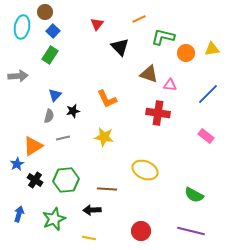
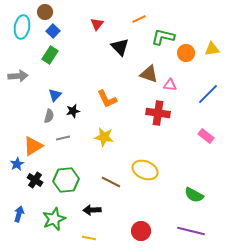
brown line: moved 4 px right, 7 px up; rotated 24 degrees clockwise
